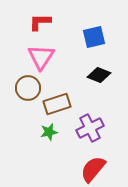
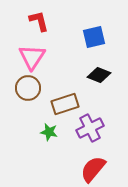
red L-shape: moved 1 px left, 1 px up; rotated 75 degrees clockwise
pink triangle: moved 9 px left
brown rectangle: moved 8 px right
green star: rotated 24 degrees clockwise
